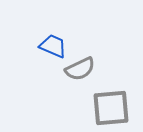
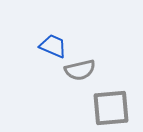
gray semicircle: moved 1 px down; rotated 12 degrees clockwise
